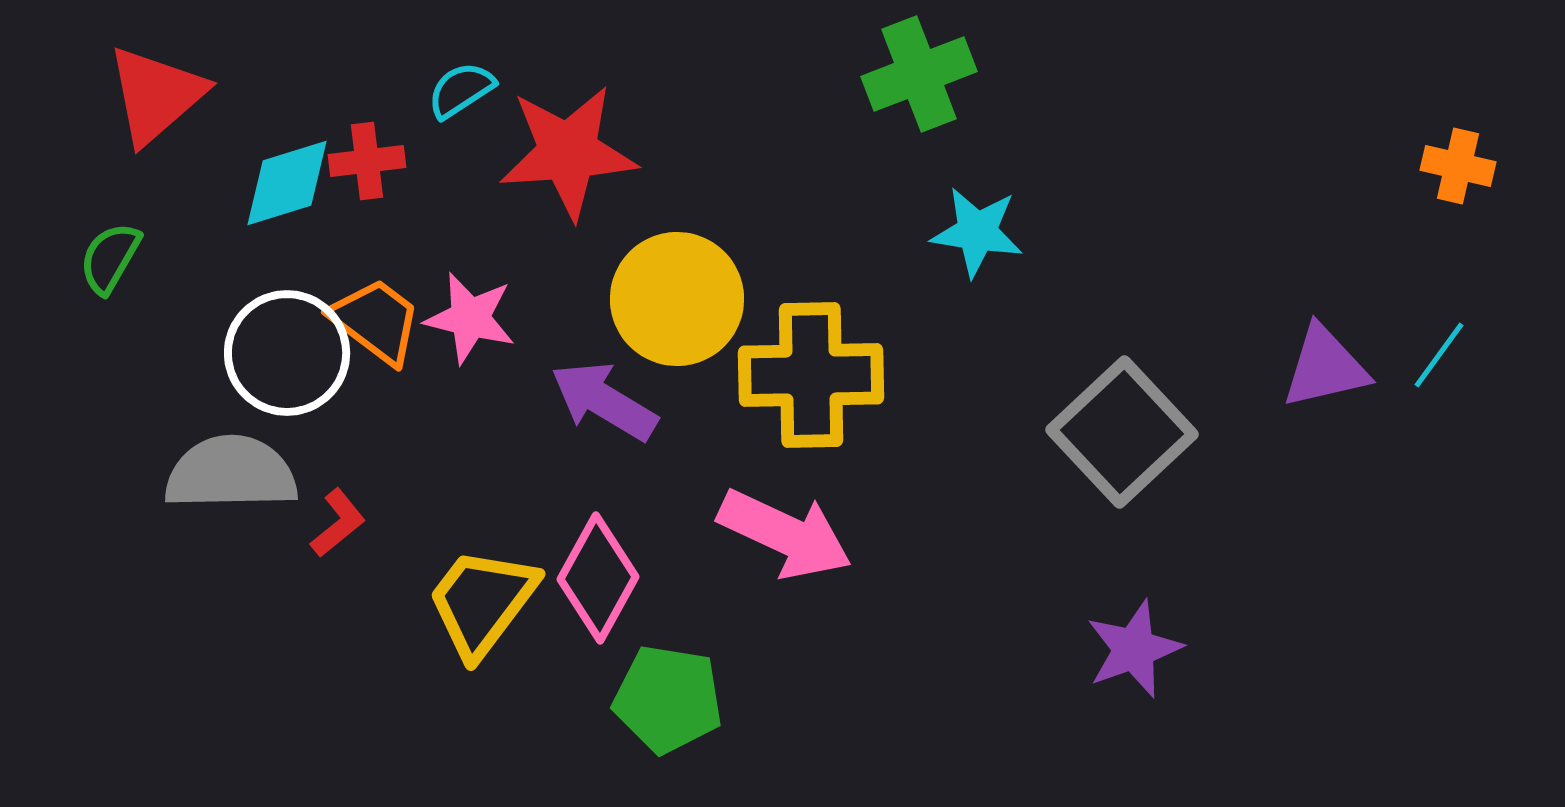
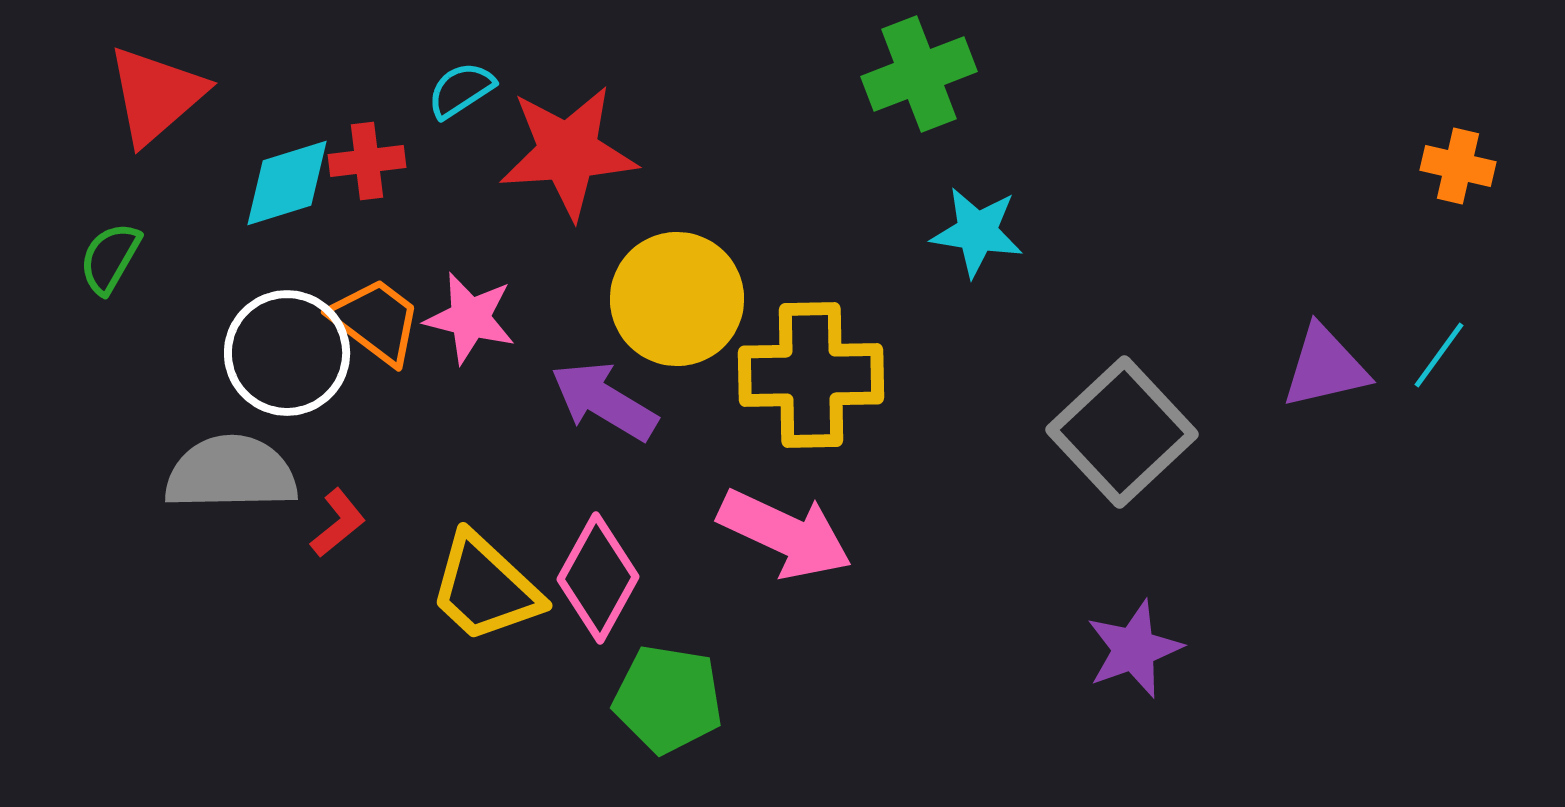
yellow trapezoid: moved 3 px right, 14 px up; rotated 84 degrees counterclockwise
